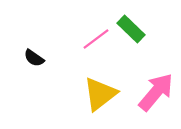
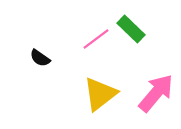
black semicircle: moved 6 px right
pink arrow: moved 1 px down
